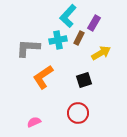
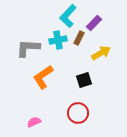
purple rectangle: rotated 14 degrees clockwise
